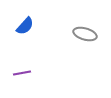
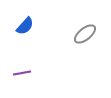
gray ellipse: rotated 55 degrees counterclockwise
